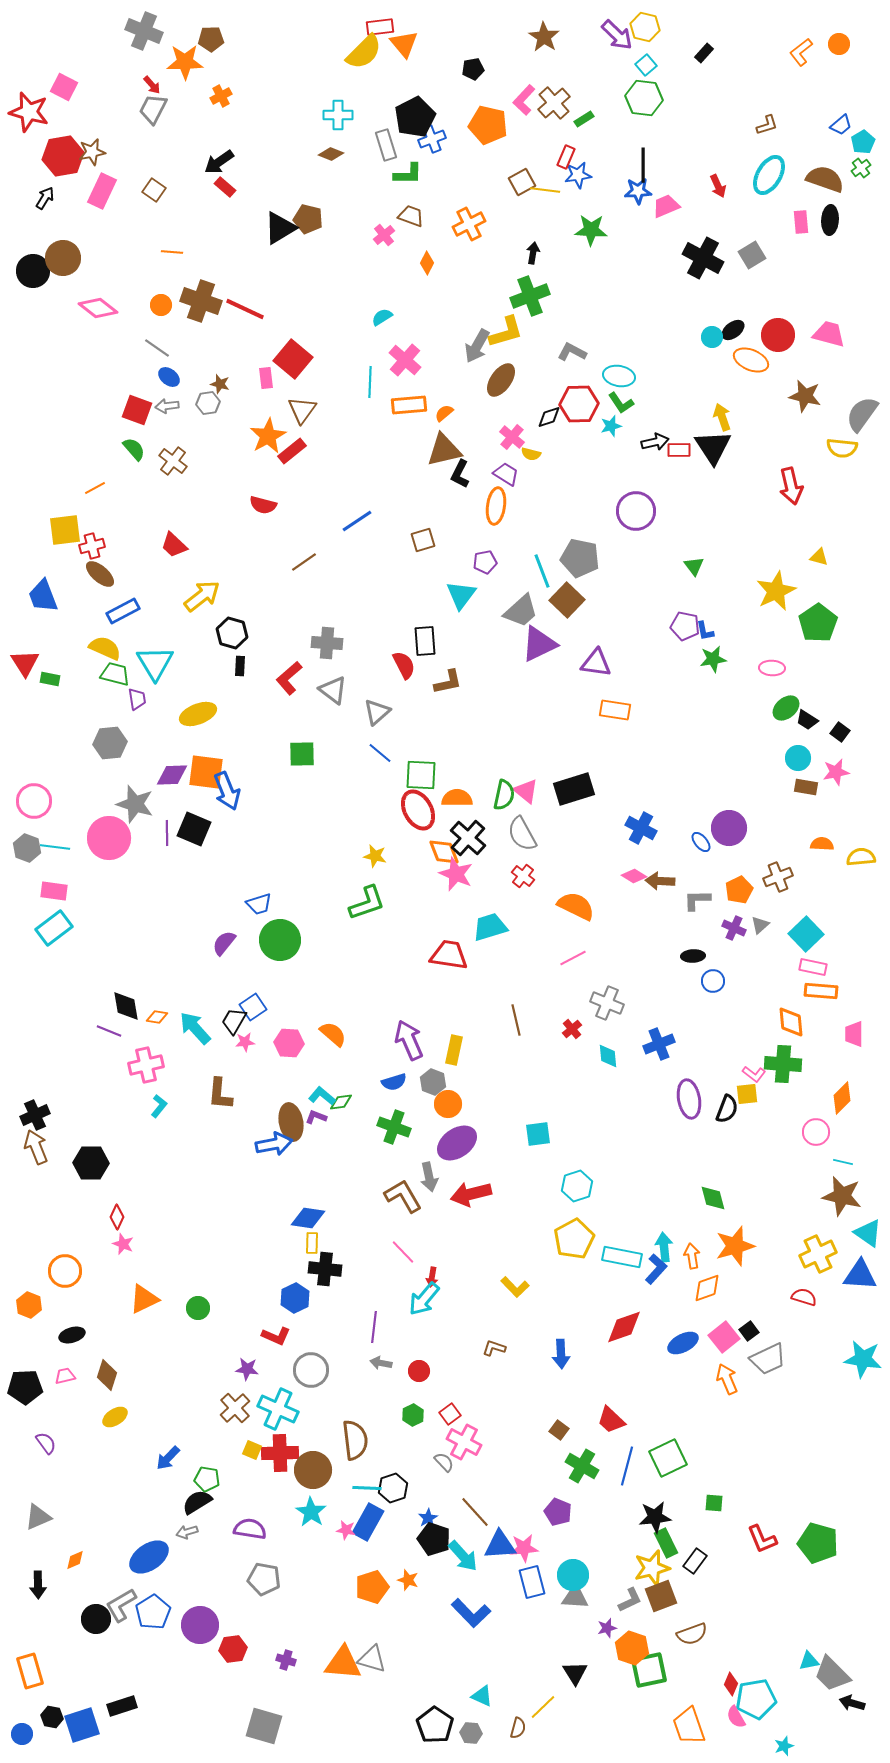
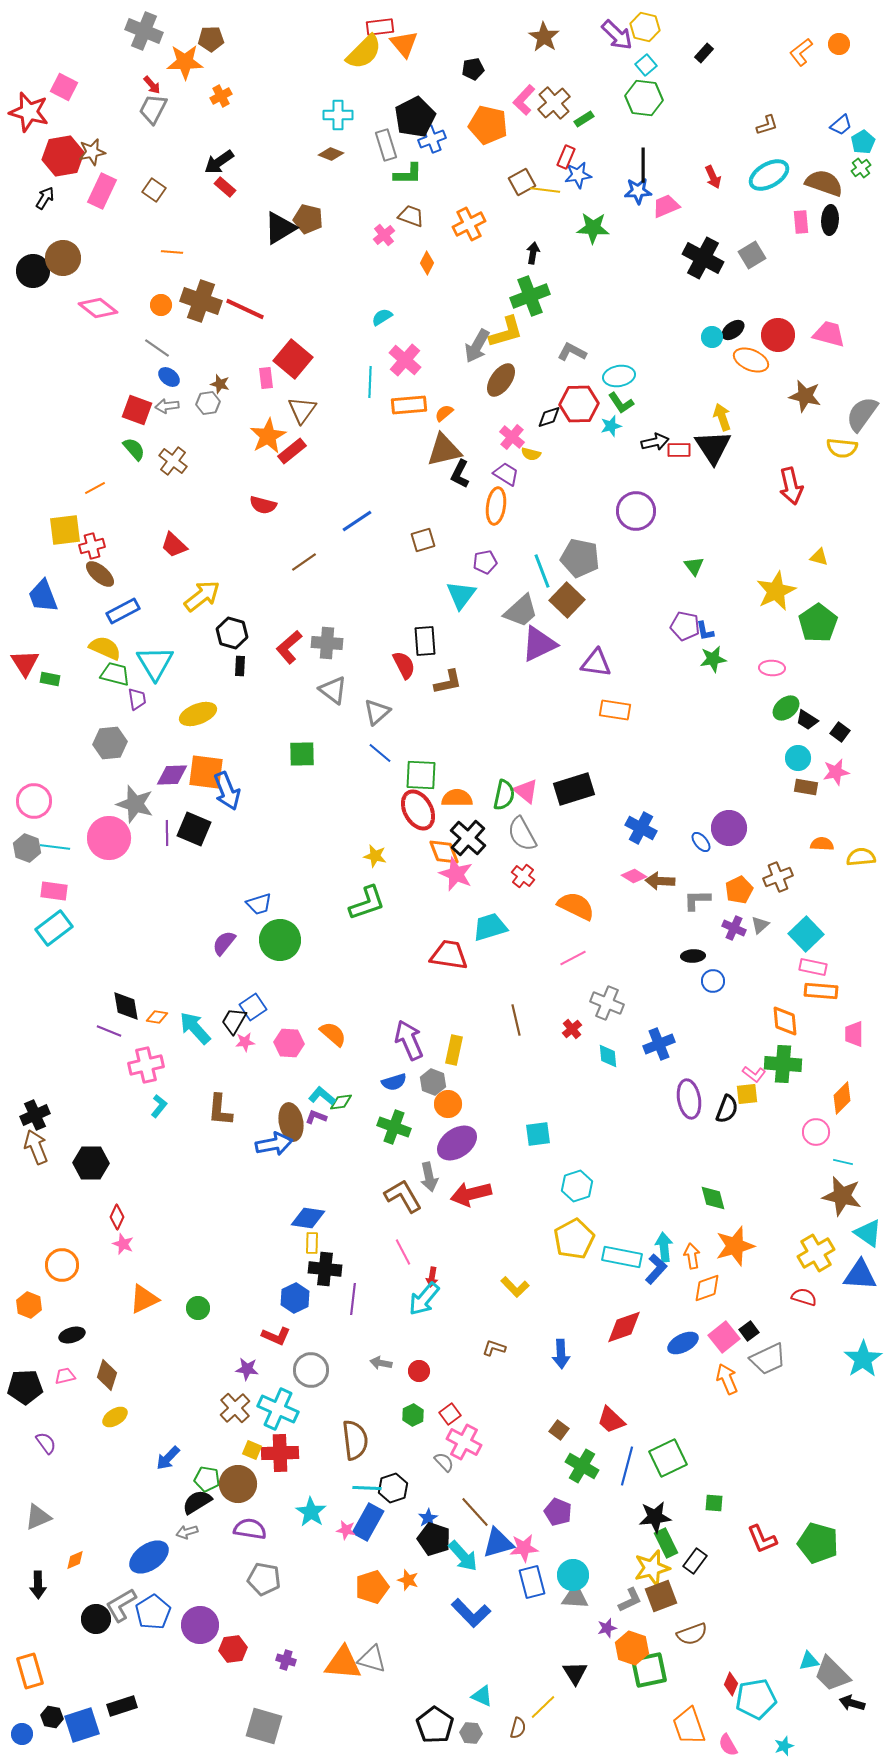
cyan ellipse at (769, 175): rotated 30 degrees clockwise
brown semicircle at (825, 179): moved 1 px left, 4 px down
red arrow at (718, 186): moved 5 px left, 9 px up
green star at (591, 230): moved 2 px right, 2 px up
cyan ellipse at (619, 376): rotated 20 degrees counterclockwise
red L-shape at (289, 678): moved 31 px up
orange diamond at (791, 1022): moved 6 px left, 1 px up
brown L-shape at (220, 1094): moved 16 px down
pink line at (403, 1252): rotated 16 degrees clockwise
yellow cross at (818, 1254): moved 2 px left, 1 px up; rotated 6 degrees counterclockwise
orange circle at (65, 1271): moved 3 px left, 6 px up
purple line at (374, 1327): moved 21 px left, 28 px up
cyan star at (863, 1359): rotated 30 degrees clockwise
brown circle at (313, 1470): moved 75 px left, 14 px down
blue triangle at (500, 1545): moved 2 px left, 2 px up; rotated 12 degrees counterclockwise
pink semicircle at (736, 1717): moved 8 px left, 28 px down
